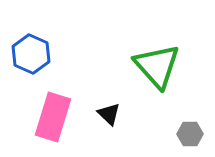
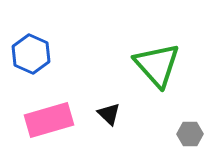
green triangle: moved 1 px up
pink rectangle: moved 4 px left, 3 px down; rotated 57 degrees clockwise
